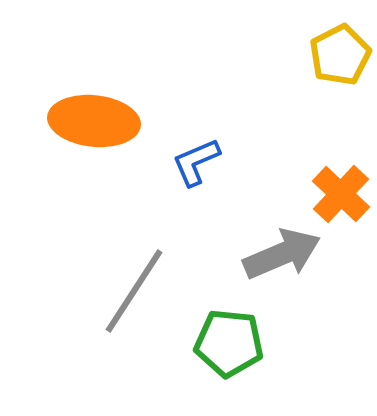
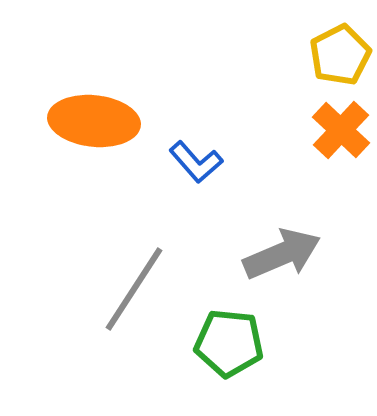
blue L-shape: rotated 108 degrees counterclockwise
orange cross: moved 64 px up
gray line: moved 2 px up
